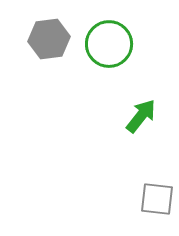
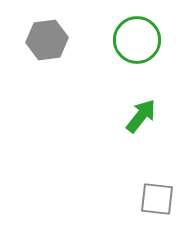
gray hexagon: moved 2 px left, 1 px down
green circle: moved 28 px right, 4 px up
